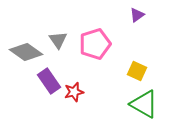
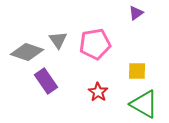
purple triangle: moved 1 px left, 2 px up
pink pentagon: rotated 8 degrees clockwise
gray diamond: moved 1 px right; rotated 16 degrees counterclockwise
yellow square: rotated 24 degrees counterclockwise
purple rectangle: moved 3 px left
red star: moved 24 px right; rotated 24 degrees counterclockwise
